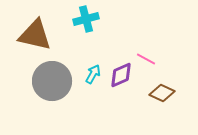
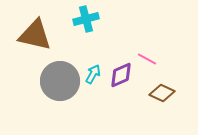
pink line: moved 1 px right
gray circle: moved 8 px right
